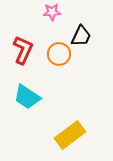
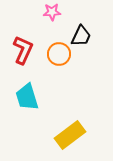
cyan trapezoid: rotated 40 degrees clockwise
